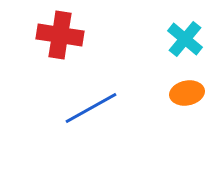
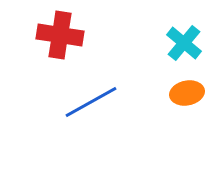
cyan cross: moved 1 px left, 4 px down
blue line: moved 6 px up
